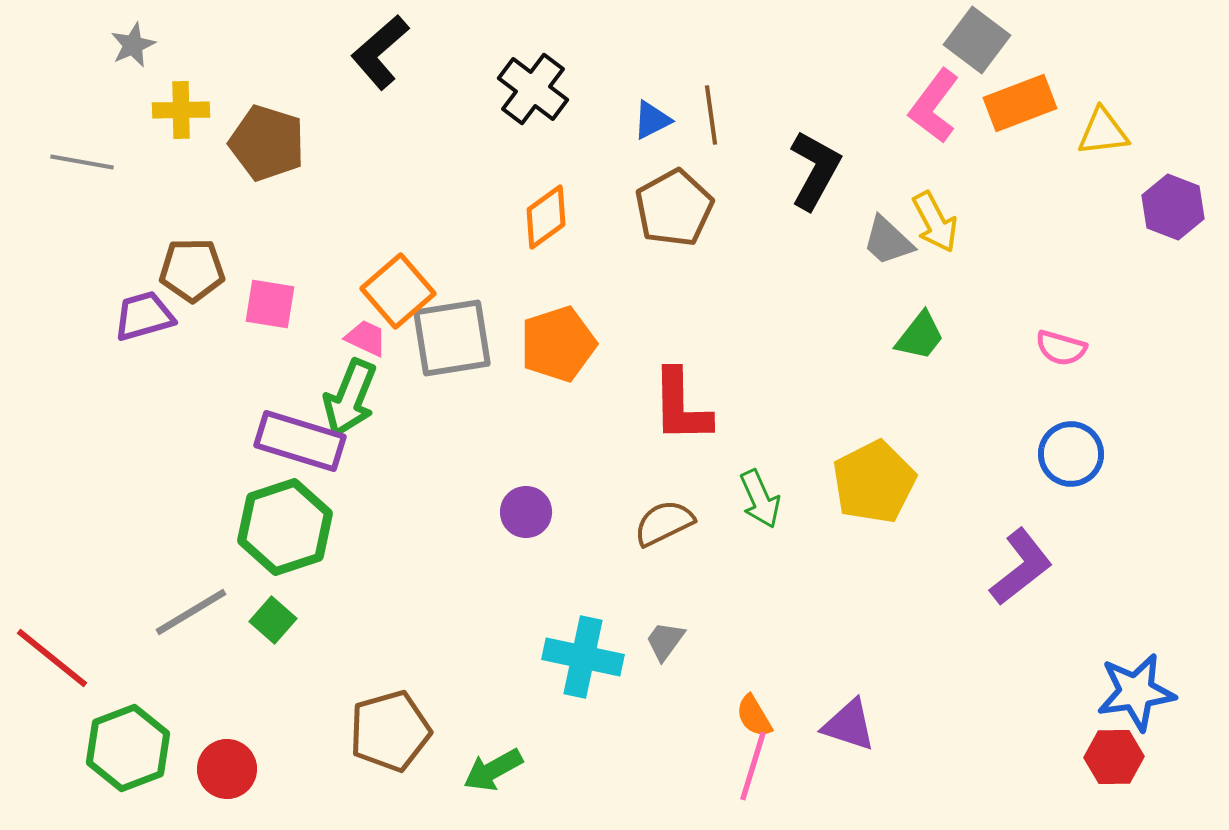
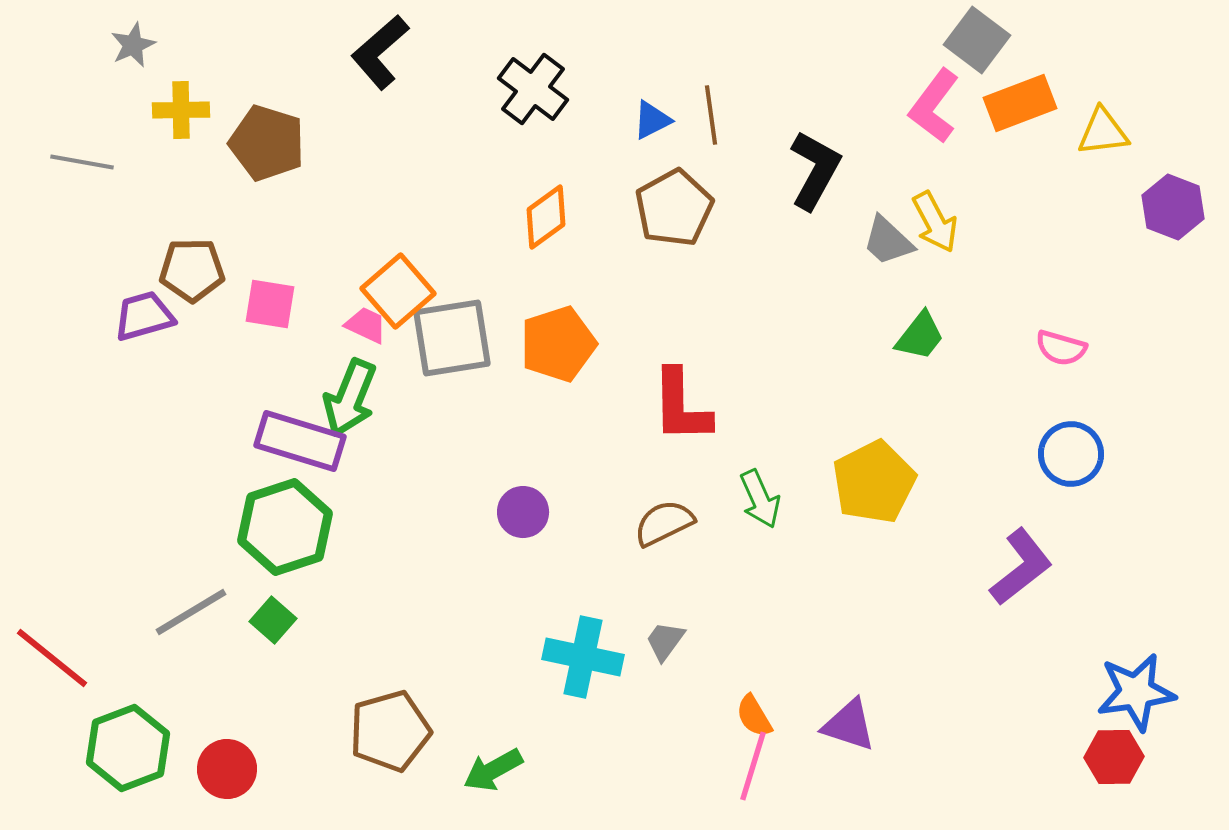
pink trapezoid at (366, 338): moved 13 px up
purple circle at (526, 512): moved 3 px left
